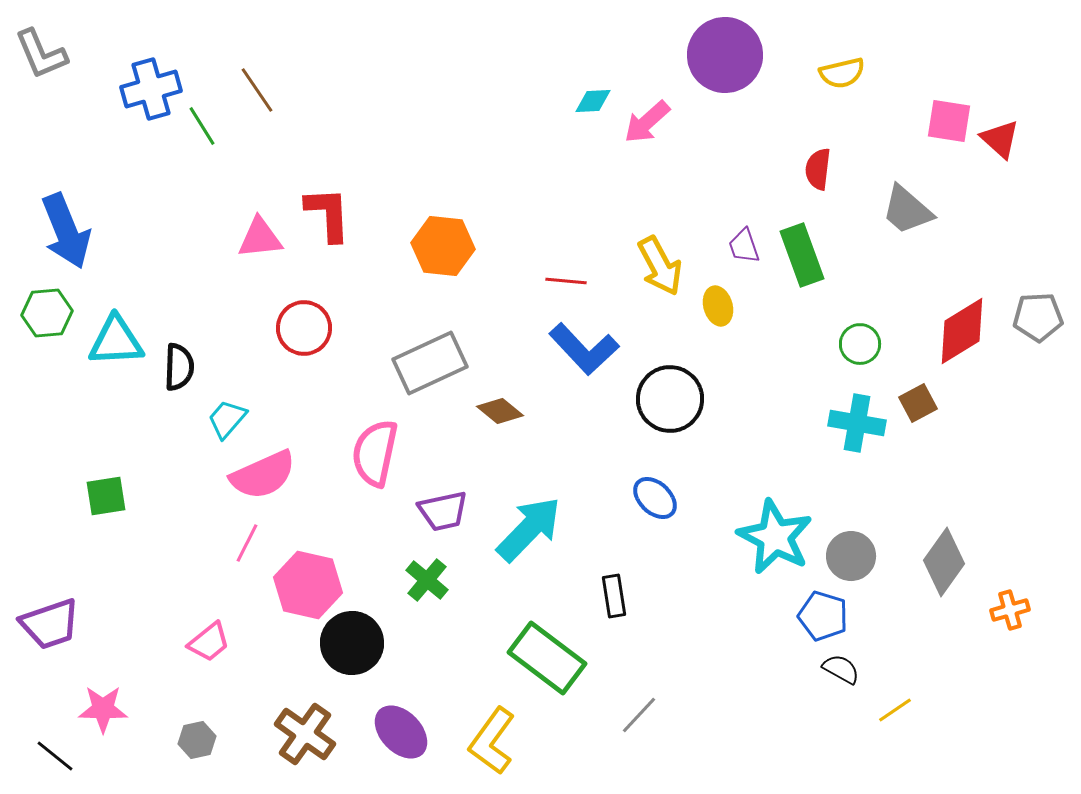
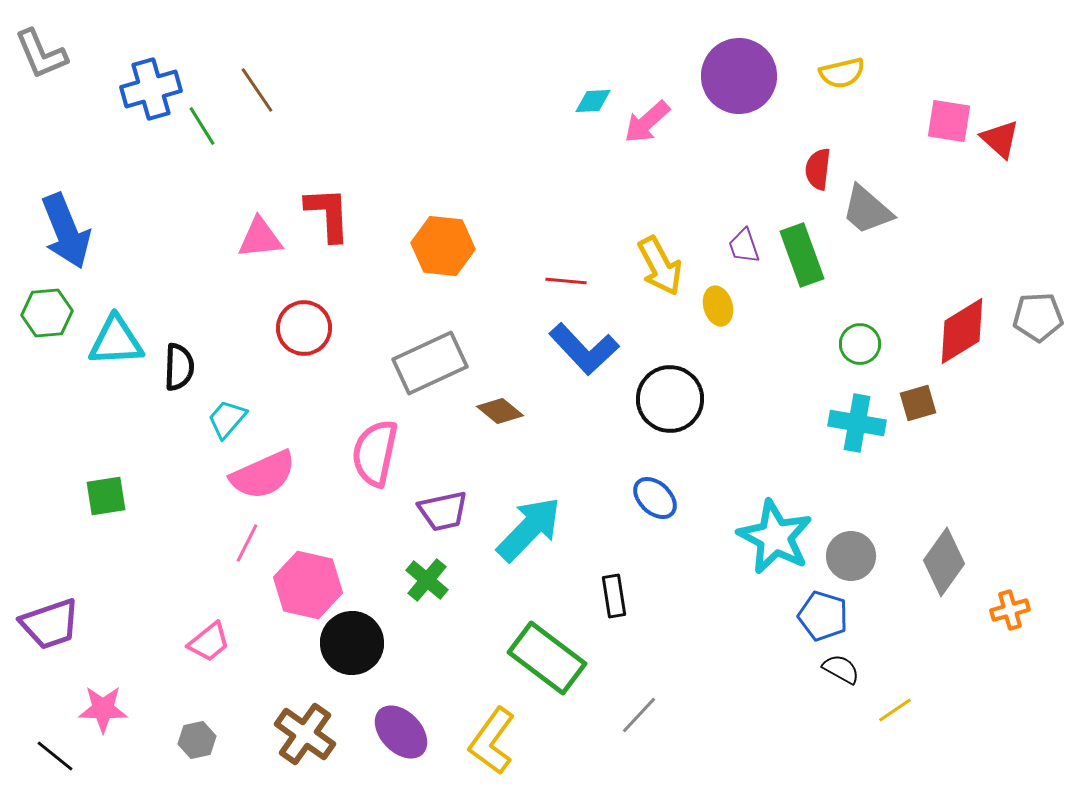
purple circle at (725, 55): moved 14 px right, 21 px down
gray trapezoid at (907, 210): moved 40 px left
brown square at (918, 403): rotated 12 degrees clockwise
